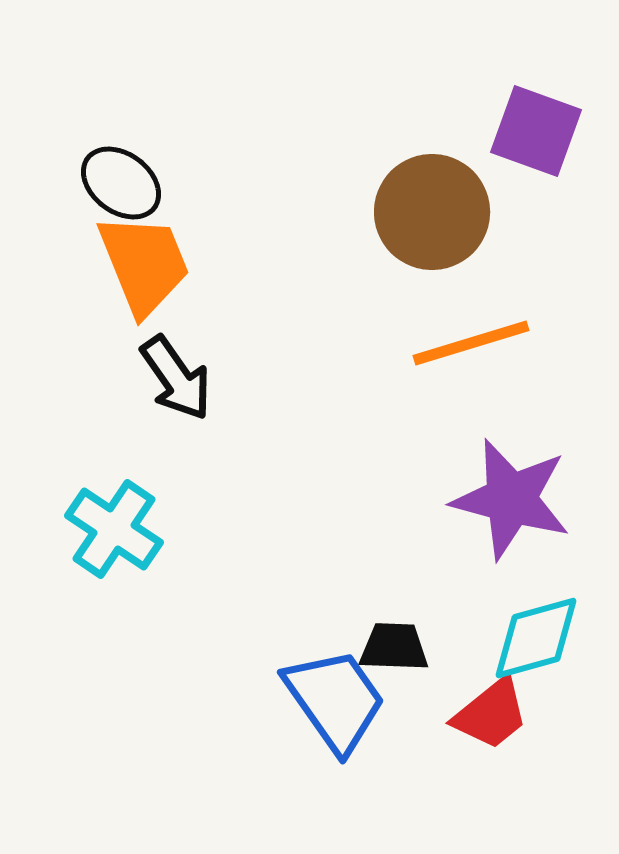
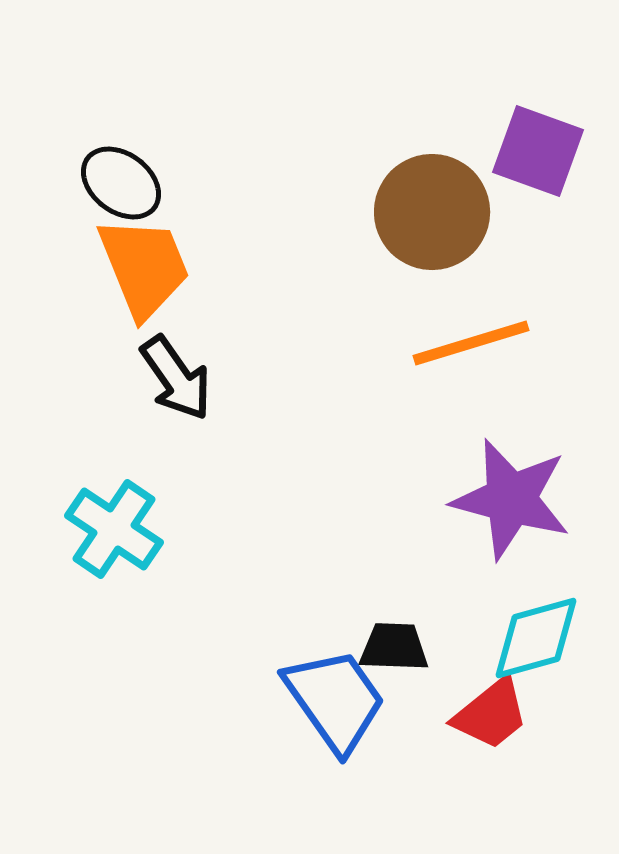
purple square: moved 2 px right, 20 px down
orange trapezoid: moved 3 px down
